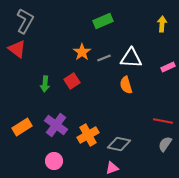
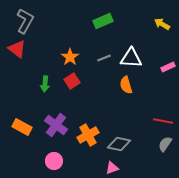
yellow arrow: rotated 63 degrees counterclockwise
orange star: moved 12 px left, 5 px down
orange rectangle: rotated 60 degrees clockwise
